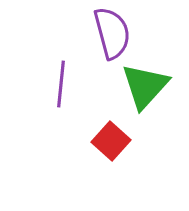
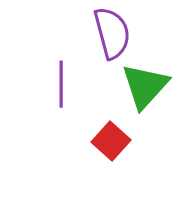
purple line: rotated 6 degrees counterclockwise
